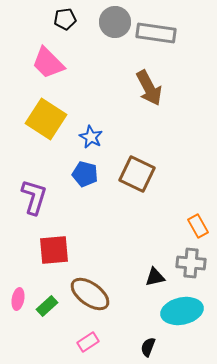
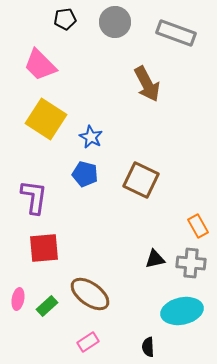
gray rectangle: moved 20 px right; rotated 12 degrees clockwise
pink trapezoid: moved 8 px left, 2 px down
brown arrow: moved 2 px left, 4 px up
brown square: moved 4 px right, 6 px down
purple L-shape: rotated 9 degrees counterclockwise
red square: moved 10 px left, 2 px up
black triangle: moved 18 px up
black semicircle: rotated 24 degrees counterclockwise
